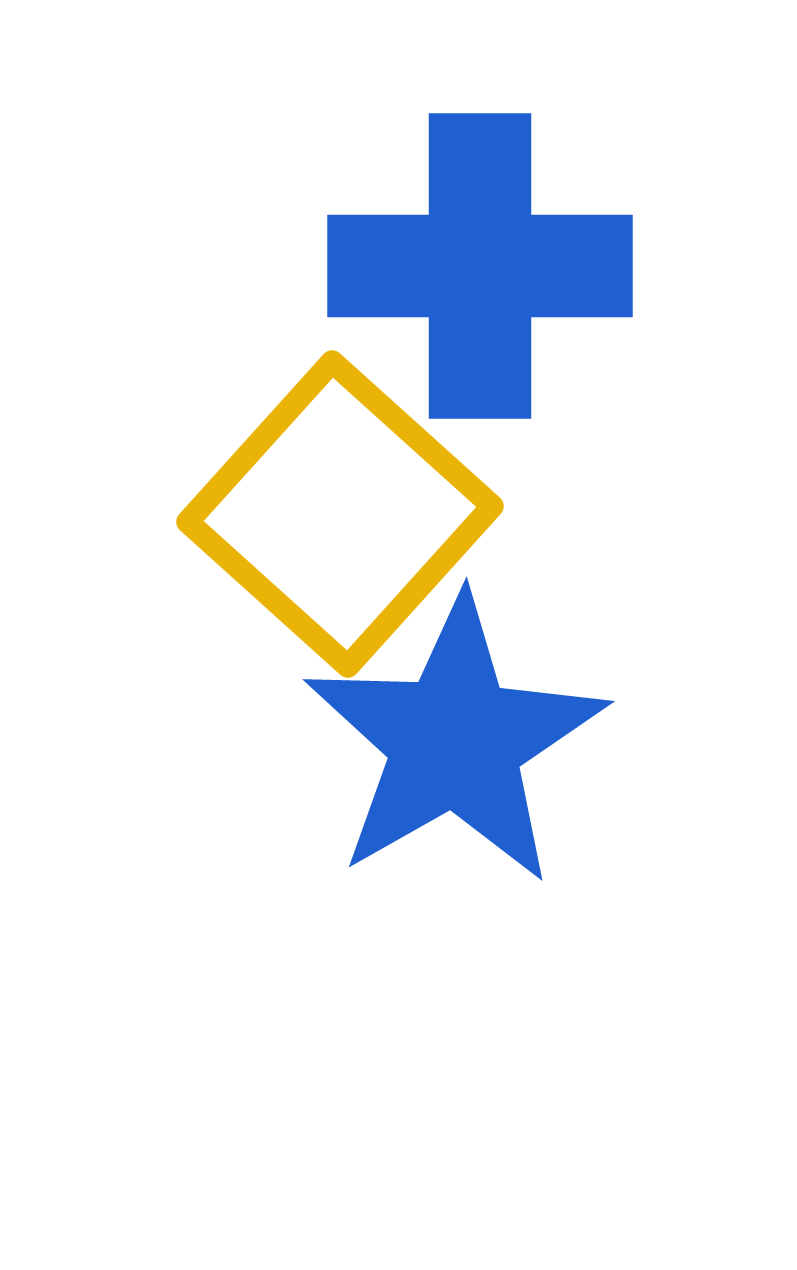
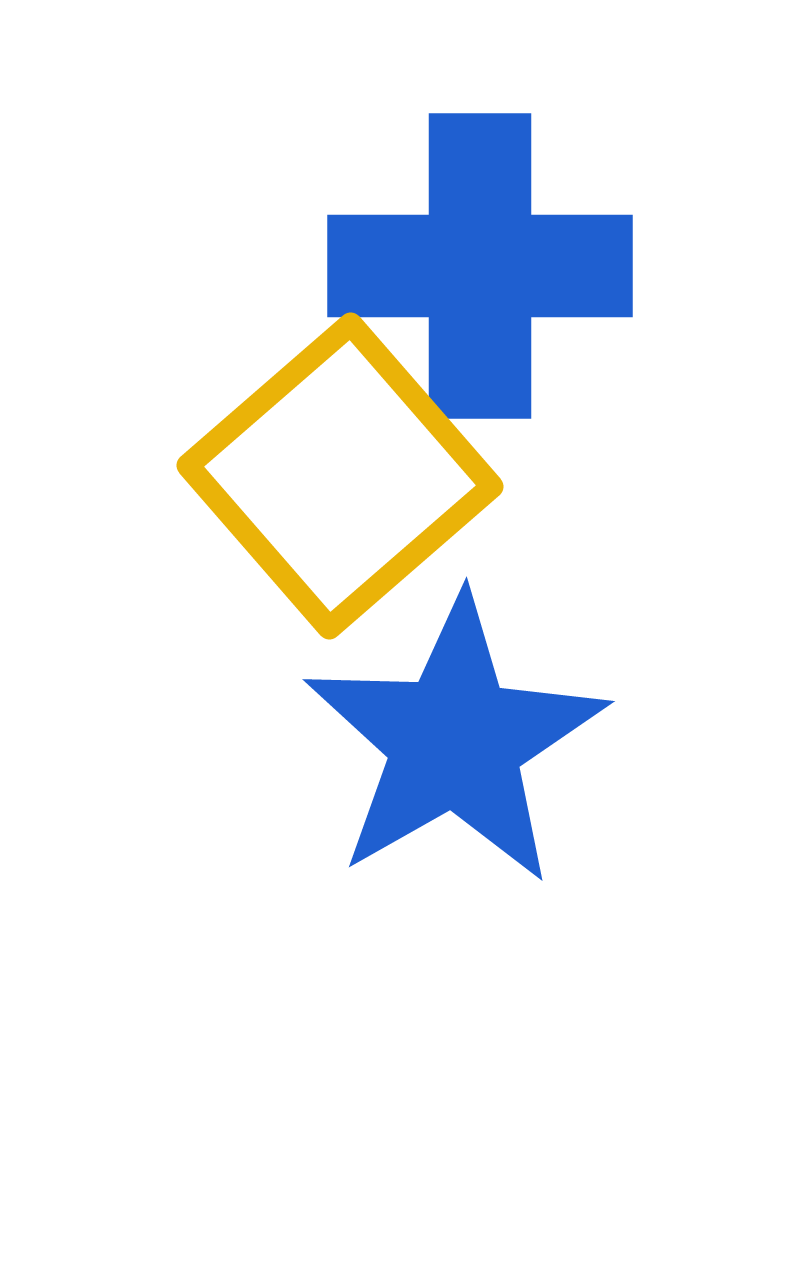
yellow square: moved 38 px up; rotated 7 degrees clockwise
